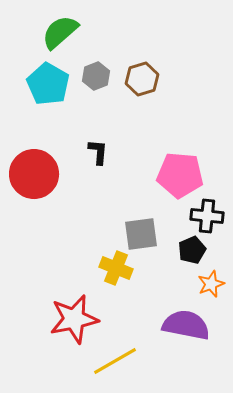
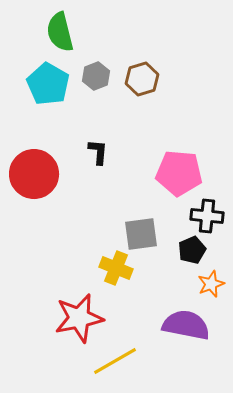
green semicircle: rotated 63 degrees counterclockwise
pink pentagon: moved 1 px left, 2 px up
red star: moved 5 px right, 1 px up
